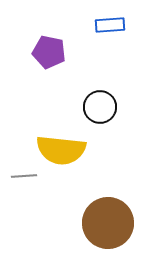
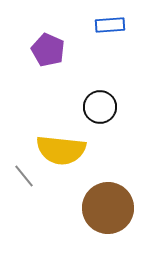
purple pentagon: moved 1 px left, 2 px up; rotated 12 degrees clockwise
gray line: rotated 55 degrees clockwise
brown circle: moved 15 px up
